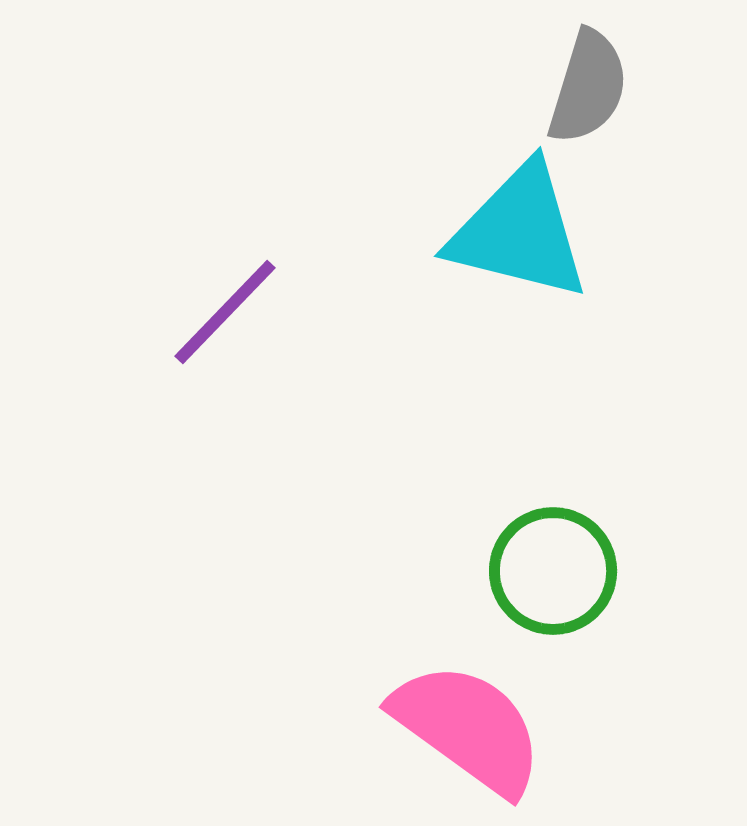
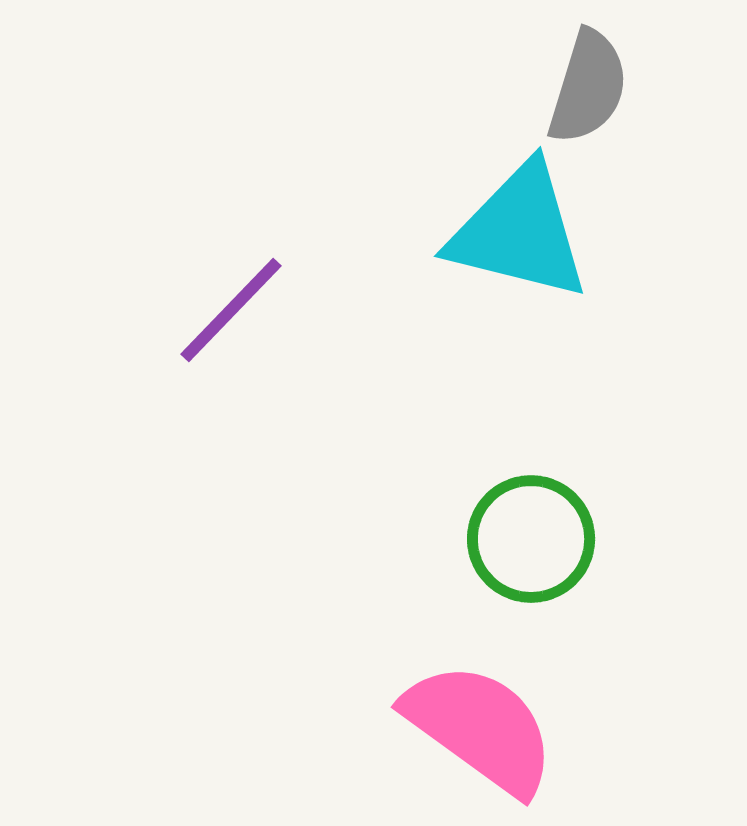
purple line: moved 6 px right, 2 px up
green circle: moved 22 px left, 32 px up
pink semicircle: moved 12 px right
